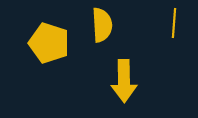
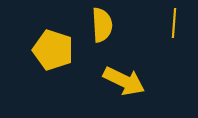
yellow pentagon: moved 4 px right, 7 px down
yellow arrow: rotated 63 degrees counterclockwise
